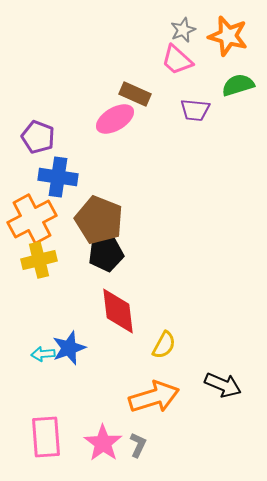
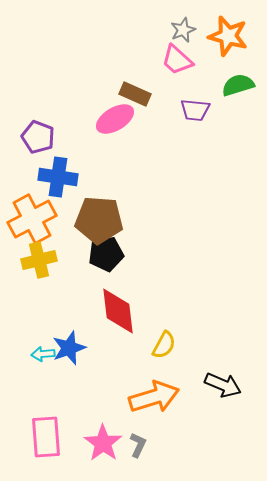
brown pentagon: rotated 18 degrees counterclockwise
